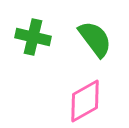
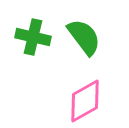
green semicircle: moved 11 px left, 2 px up
